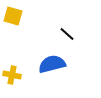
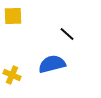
yellow square: rotated 18 degrees counterclockwise
yellow cross: rotated 12 degrees clockwise
